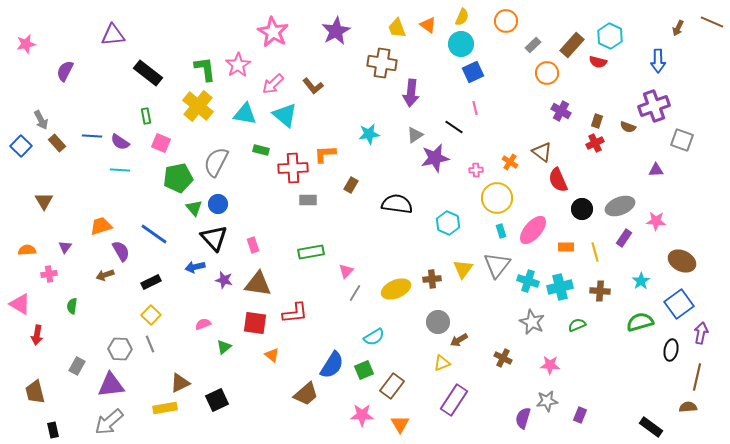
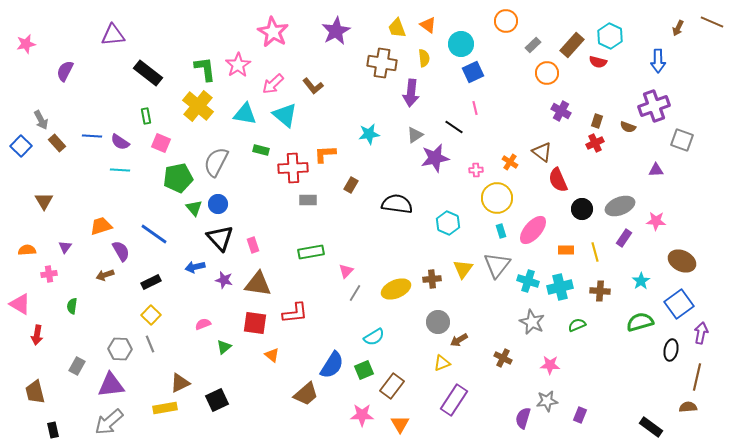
yellow semicircle at (462, 17): moved 38 px left, 41 px down; rotated 30 degrees counterclockwise
black triangle at (214, 238): moved 6 px right
orange rectangle at (566, 247): moved 3 px down
